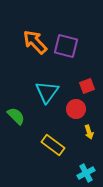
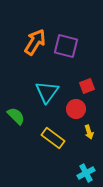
orange arrow: rotated 76 degrees clockwise
yellow rectangle: moved 7 px up
